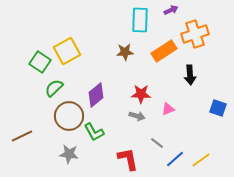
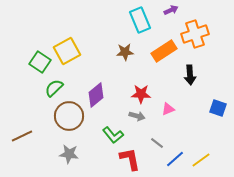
cyan rectangle: rotated 25 degrees counterclockwise
green L-shape: moved 19 px right, 3 px down; rotated 10 degrees counterclockwise
red L-shape: moved 2 px right
